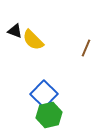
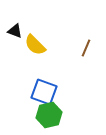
yellow semicircle: moved 2 px right, 5 px down
blue square: moved 2 px up; rotated 24 degrees counterclockwise
